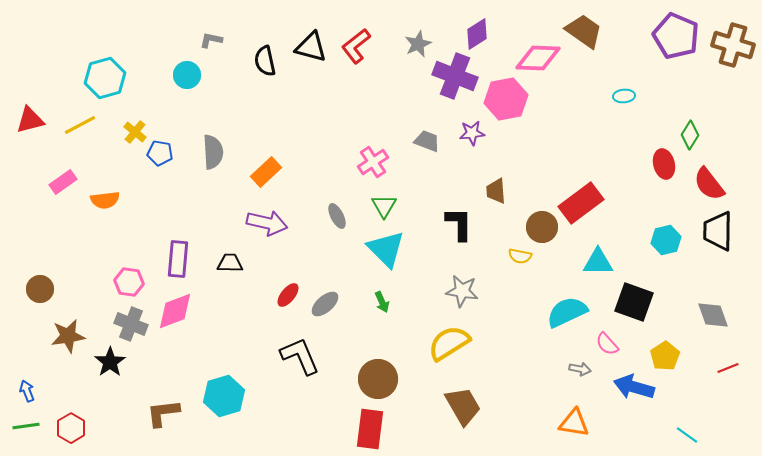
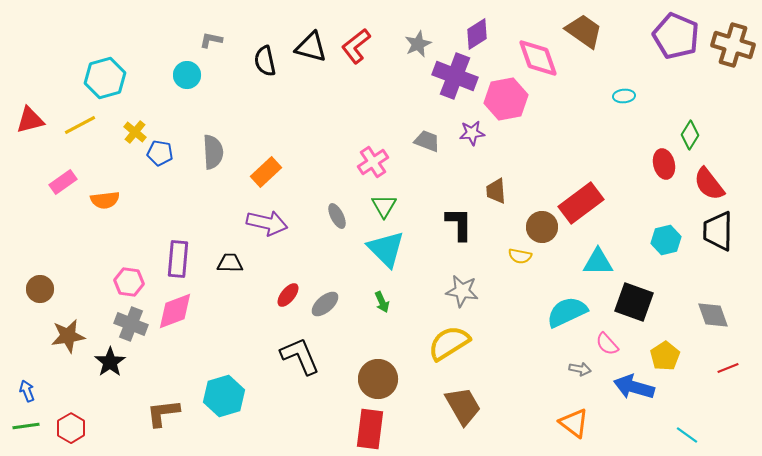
pink diamond at (538, 58): rotated 69 degrees clockwise
orange triangle at (574, 423): rotated 28 degrees clockwise
